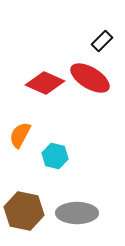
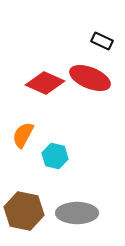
black rectangle: rotated 70 degrees clockwise
red ellipse: rotated 9 degrees counterclockwise
orange semicircle: moved 3 px right
